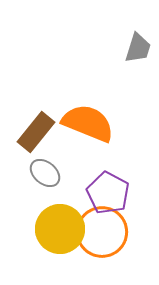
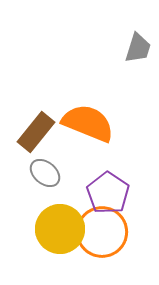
purple pentagon: rotated 6 degrees clockwise
